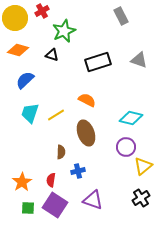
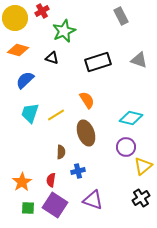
black triangle: moved 3 px down
orange semicircle: rotated 30 degrees clockwise
